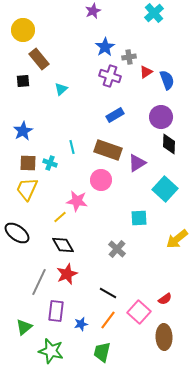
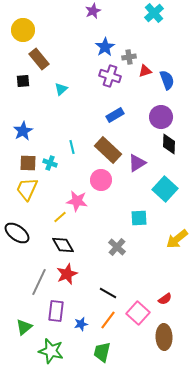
red triangle at (146, 72): moved 1 px left, 1 px up; rotated 16 degrees clockwise
brown rectangle at (108, 150): rotated 24 degrees clockwise
gray cross at (117, 249): moved 2 px up
pink square at (139, 312): moved 1 px left, 1 px down
